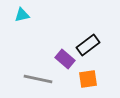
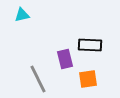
black rectangle: moved 2 px right; rotated 40 degrees clockwise
purple rectangle: rotated 36 degrees clockwise
gray line: rotated 52 degrees clockwise
